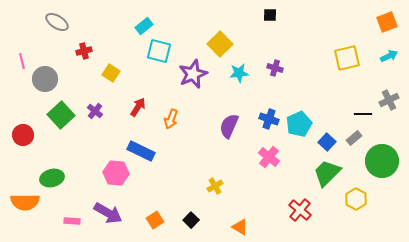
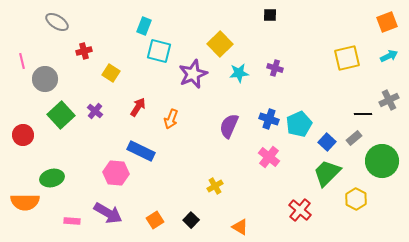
cyan rectangle at (144, 26): rotated 30 degrees counterclockwise
